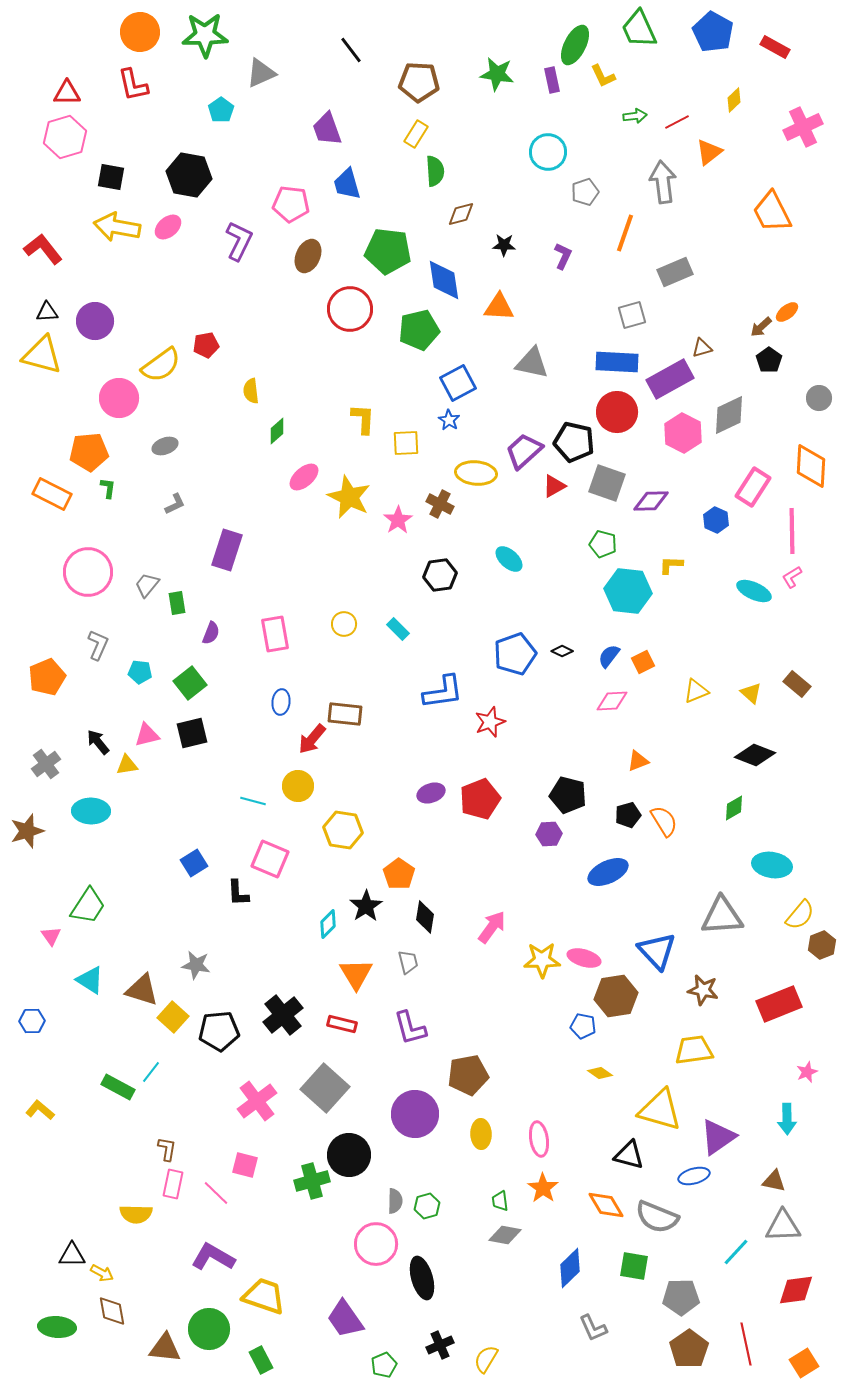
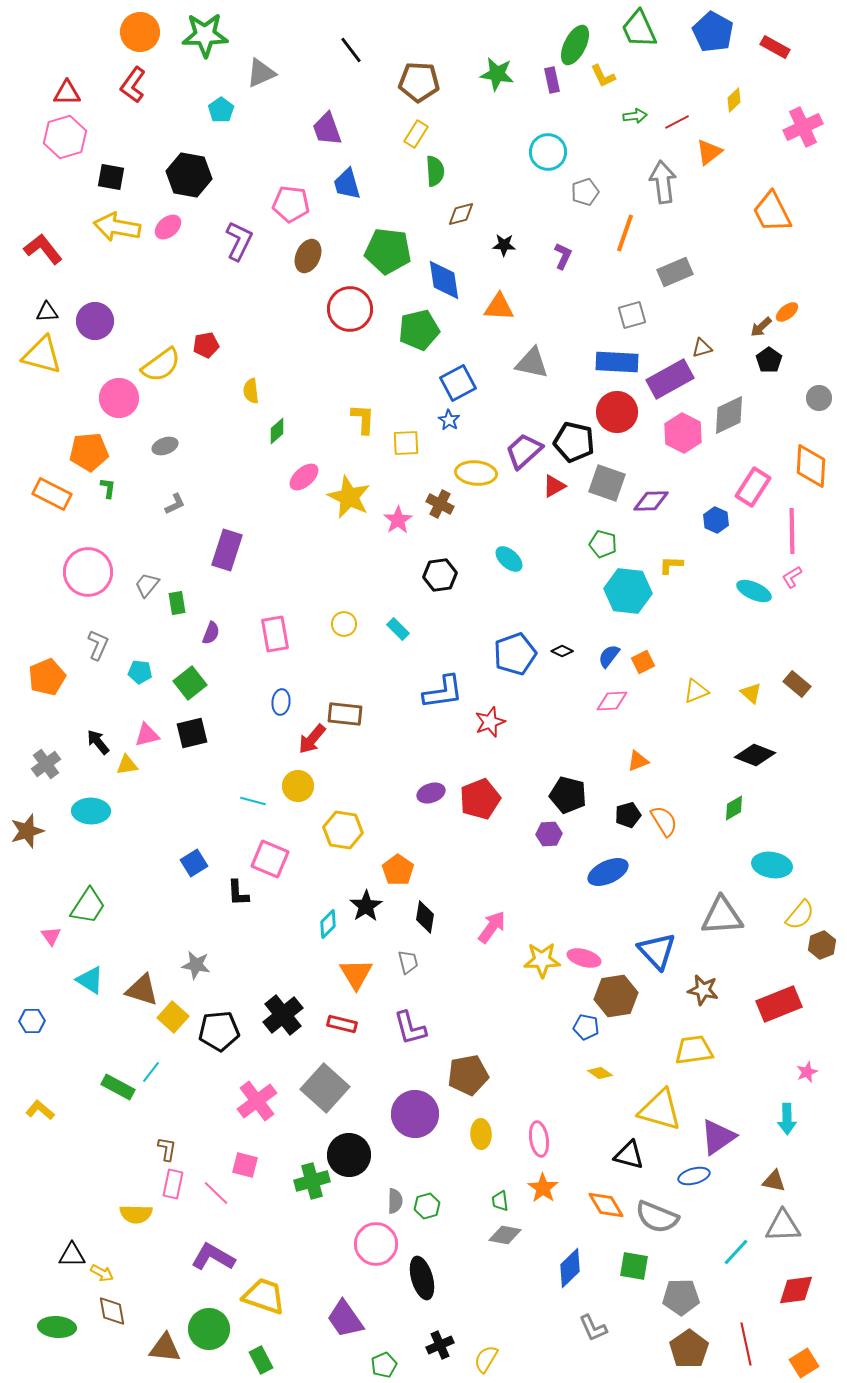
red L-shape at (133, 85): rotated 48 degrees clockwise
orange pentagon at (399, 874): moved 1 px left, 4 px up
blue pentagon at (583, 1026): moved 3 px right, 1 px down
